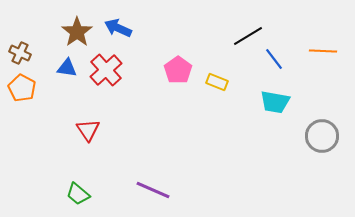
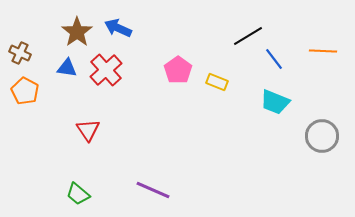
orange pentagon: moved 3 px right, 3 px down
cyan trapezoid: rotated 12 degrees clockwise
